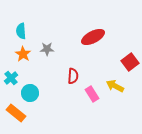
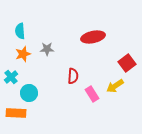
cyan semicircle: moved 1 px left
red ellipse: rotated 15 degrees clockwise
orange star: rotated 21 degrees clockwise
red square: moved 3 px left, 1 px down
cyan cross: moved 1 px up
yellow arrow: rotated 60 degrees counterclockwise
cyan circle: moved 1 px left
orange rectangle: rotated 36 degrees counterclockwise
